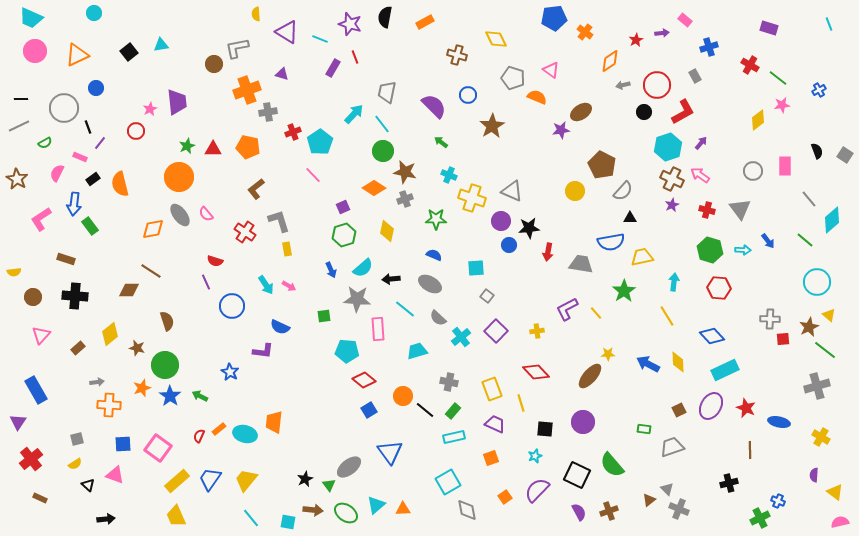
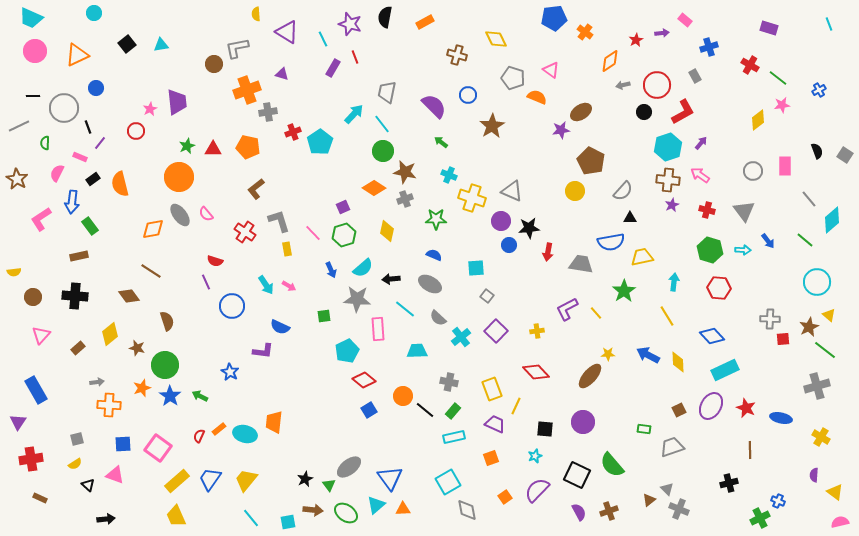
cyan line at (320, 39): moved 3 px right; rotated 42 degrees clockwise
black square at (129, 52): moved 2 px left, 8 px up
black line at (21, 99): moved 12 px right, 3 px up
green semicircle at (45, 143): rotated 120 degrees clockwise
brown pentagon at (602, 165): moved 11 px left, 4 px up
pink line at (313, 175): moved 58 px down
brown cross at (672, 179): moved 4 px left, 1 px down; rotated 20 degrees counterclockwise
blue arrow at (74, 204): moved 2 px left, 2 px up
gray triangle at (740, 209): moved 4 px right, 2 px down
brown rectangle at (66, 259): moved 13 px right, 3 px up; rotated 30 degrees counterclockwise
brown diamond at (129, 290): moved 6 px down; rotated 55 degrees clockwise
cyan pentagon at (347, 351): rotated 30 degrees counterclockwise
cyan trapezoid at (417, 351): rotated 15 degrees clockwise
blue arrow at (648, 364): moved 9 px up
yellow line at (521, 403): moved 5 px left, 3 px down; rotated 42 degrees clockwise
blue ellipse at (779, 422): moved 2 px right, 4 px up
blue triangle at (390, 452): moved 26 px down
red cross at (31, 459): rotated 30 degrees clockwise
cyan square at (288, 522): rotated 21 degrees counterclockwise
